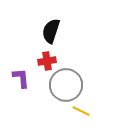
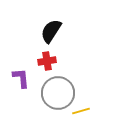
black semicircle: rotated 15 degrees clockwise
gray circle: moved 8 px left, 8 px down
yellow line: rotated 42 degrees counterclockwise
